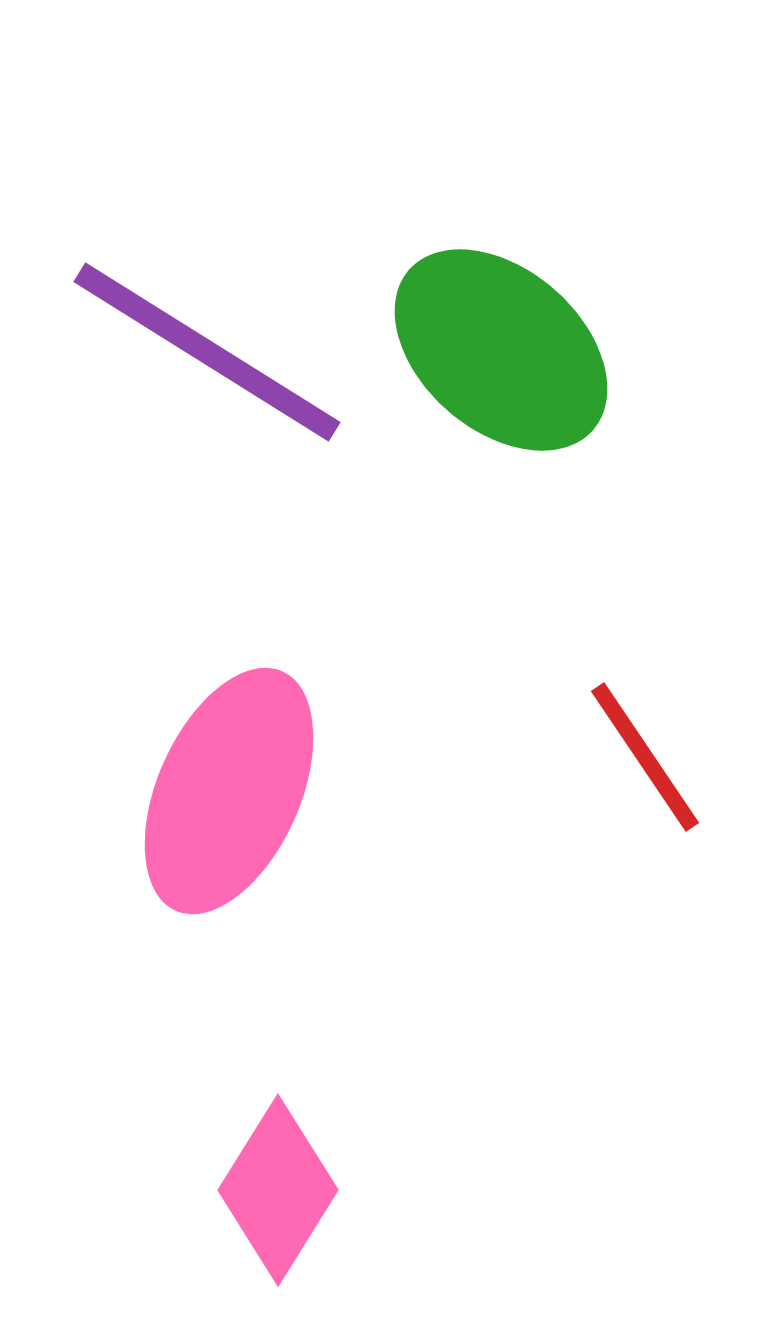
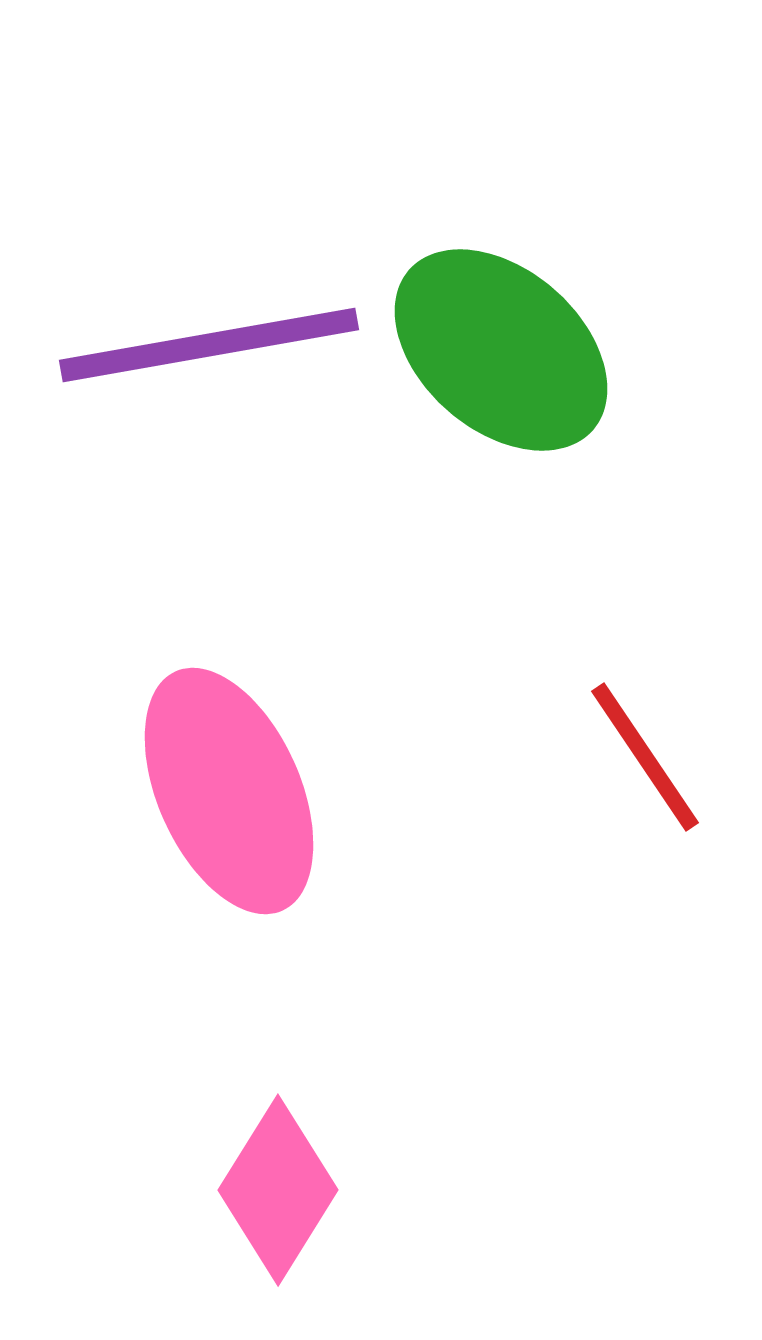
purple line: moved 2 px right, 7 px up; rotated 42 degrees counterclockwise
pink ellipse: rotated 48 degrees counterclockwise
